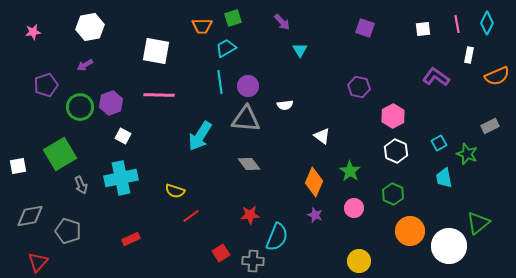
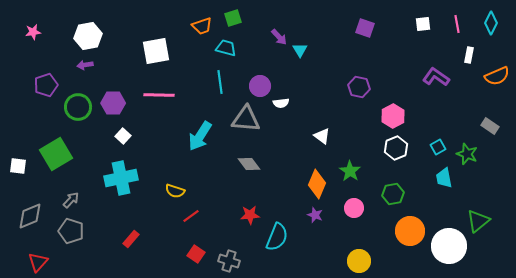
purple arrow at (282, 22): moved 3 px left, 15 px down
cyan diamond at (487, 23): moved 4 px right
orange trapezoid at (202, 26): rotated 20 degrees counterclockwise
white hexagon at (90, 27): moved 2 px left, 9 px down
white square at (423, 29): moved 5 px up
cyan trapezoid at (226, 48): rotated 45 degrees clockwise
white square at (156, 51): rotated 20 degrees counterclockwise
purple arrow at (85, 65): rotated 21 degrees clockwise
purple circle at (248, 86): moved 12 px right
purple hexagon at (111, 103): moved 2 px right; rotated 20 degrees clockwise
white semicircle at (285, 105): moved 4 px left, 2 px up
green circle at (80, 107): moved 2 px left
gray rectangle at (490, 126): rotated 60 degrees clockwise
white square at (123, 136): rotated 14 degrees clockwise
cyan square at (439, 143): moved 1 px left, 4 px down
white hexagon at (396, 151): moved 3 px up; rotated 15 degrees clockwise
green square at (60, 154): moved 4 px left
white square at (18, 166): rotated 18 degrees clockwise
orange diamond at (314, 182): moved 3 px right, 2 px down
gray arrow at (81, 185): moved 10 px left, 15 px down; rotated 114 degrees counterclockwise
green hexagon at (393, 194): rotated 25 degrees clockwise
gray diamond at (30, 216): rotated 12 degrees counterclockwise
green triangle at (478, 223): moved 2 px up
gray pentagon at (68, 231): moved 3 px right
red rectangle at (131, 239): rotated 24 degrees counterclockwise
red square at (221, 253): moved 25 px left, 1 px down; rotated 24 degrees counterclockwise
gray cross at (253, 261): moved 24 px left; rotated 15 degrees clockwise
